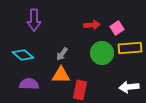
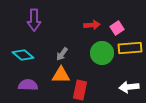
purple semicircle: moved 1 px left, 1 px down
